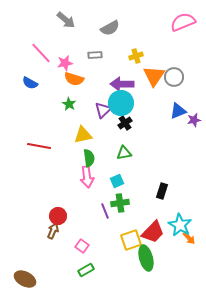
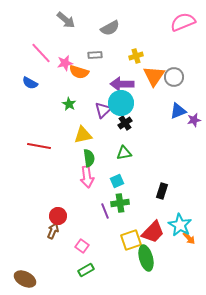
orange semicircle: moved 5 px right, 7 px up
